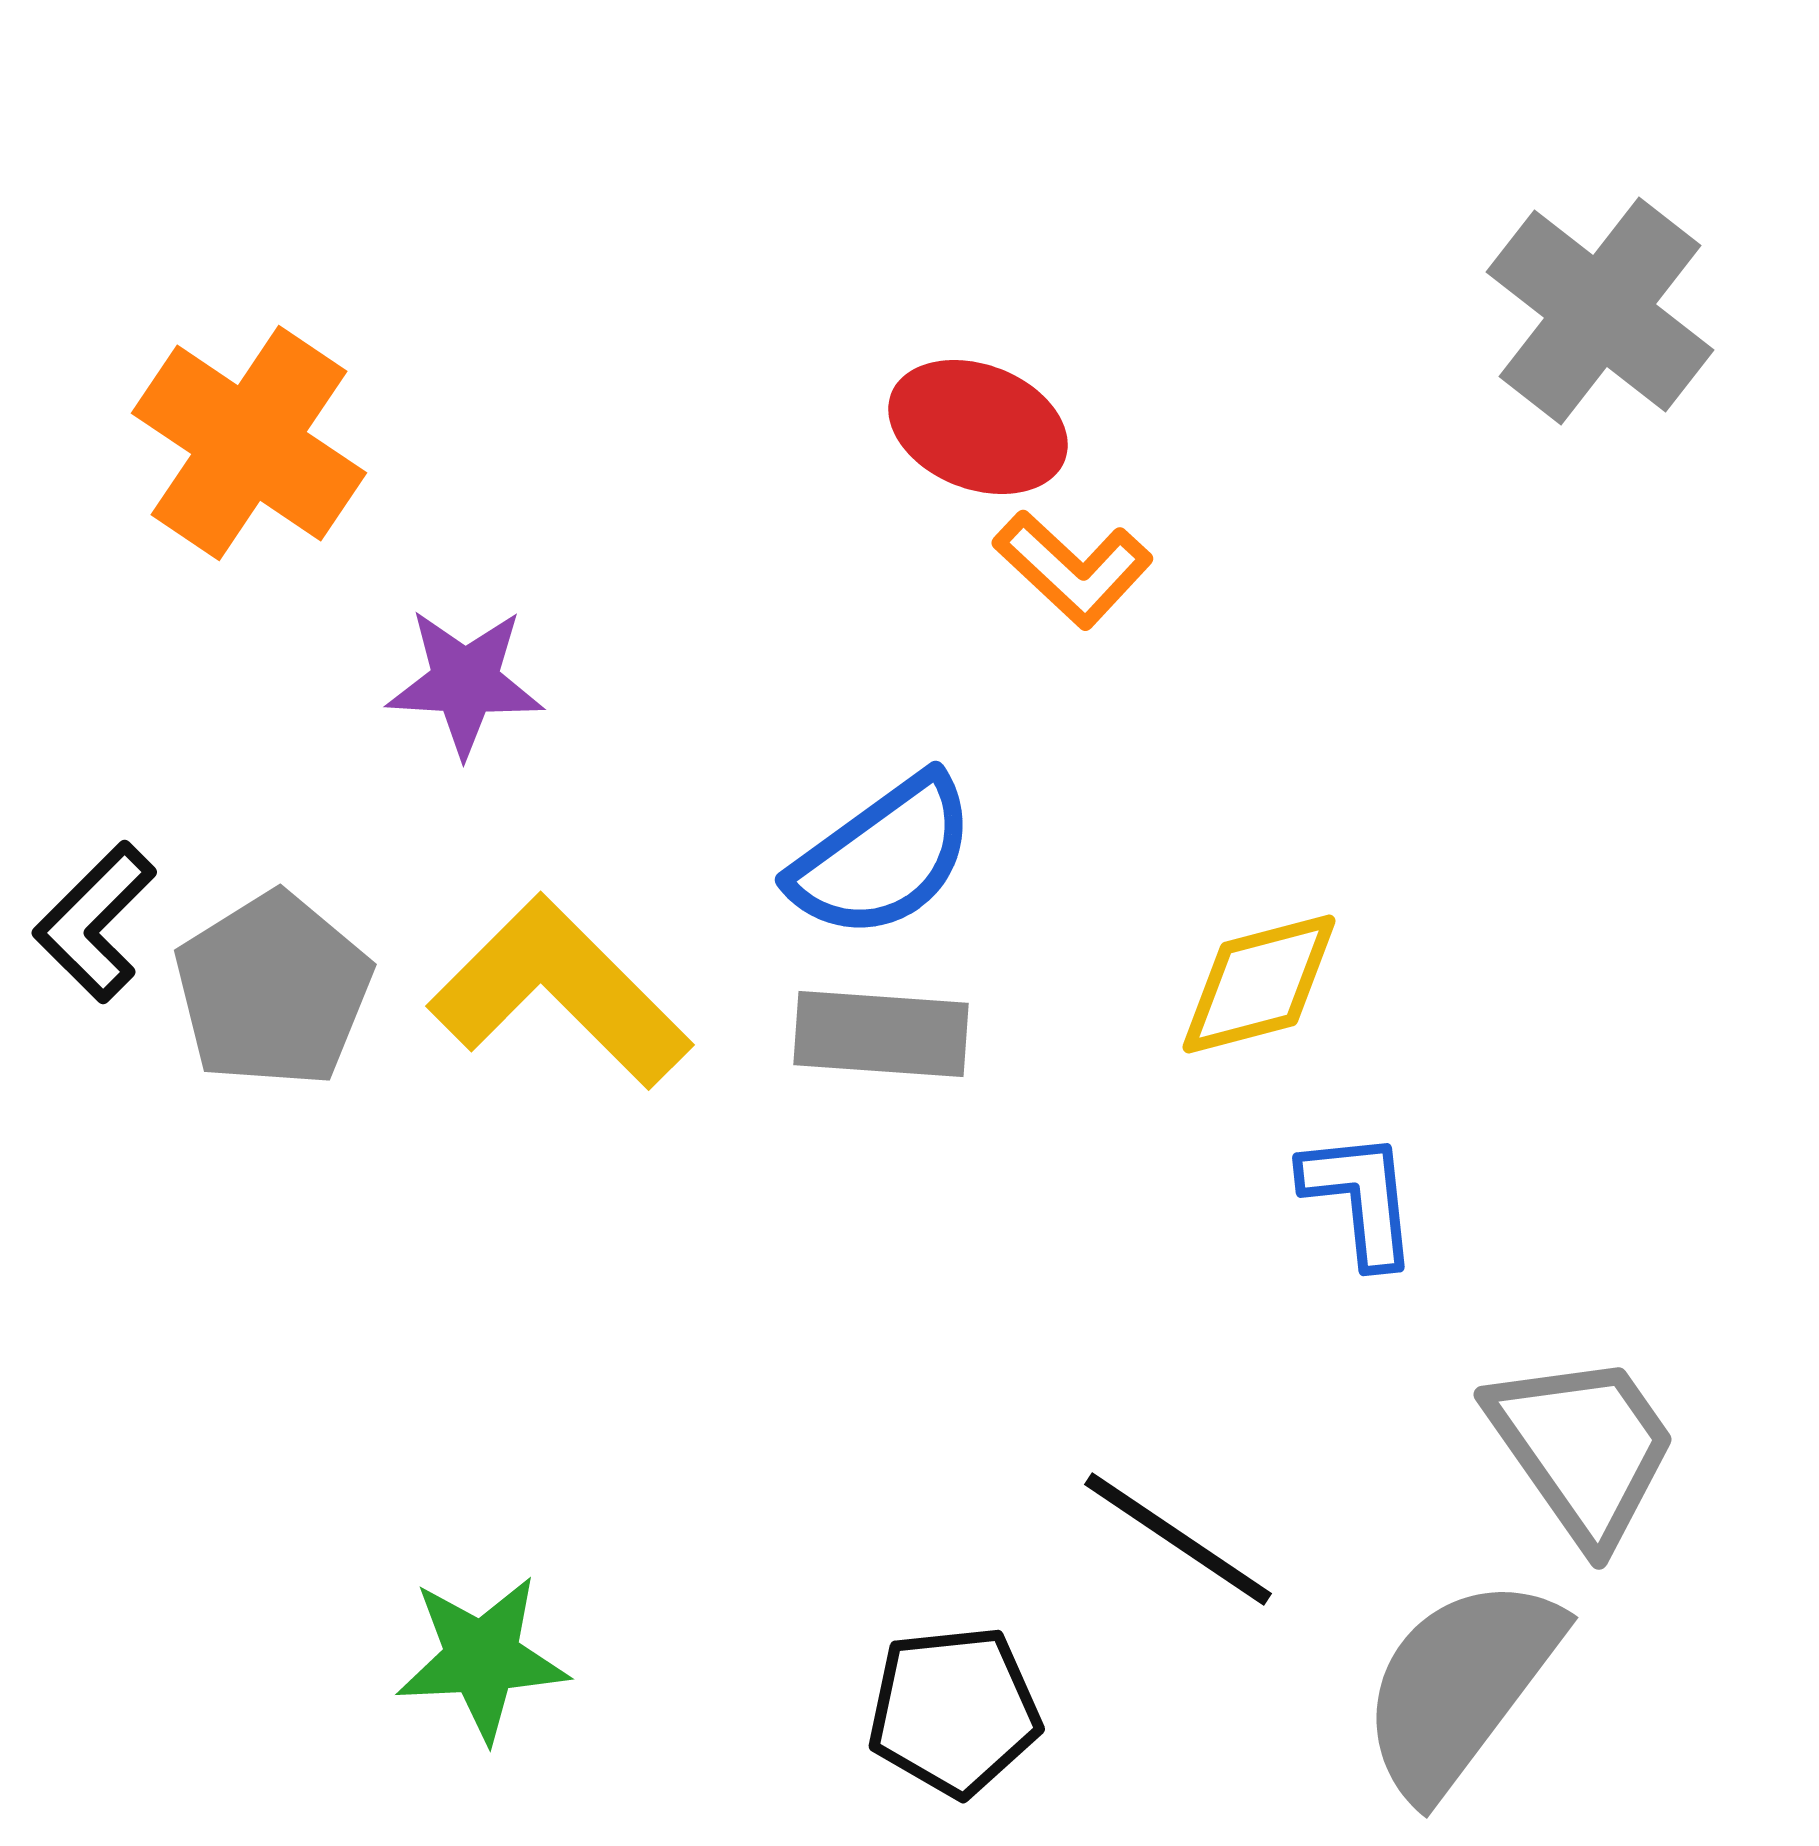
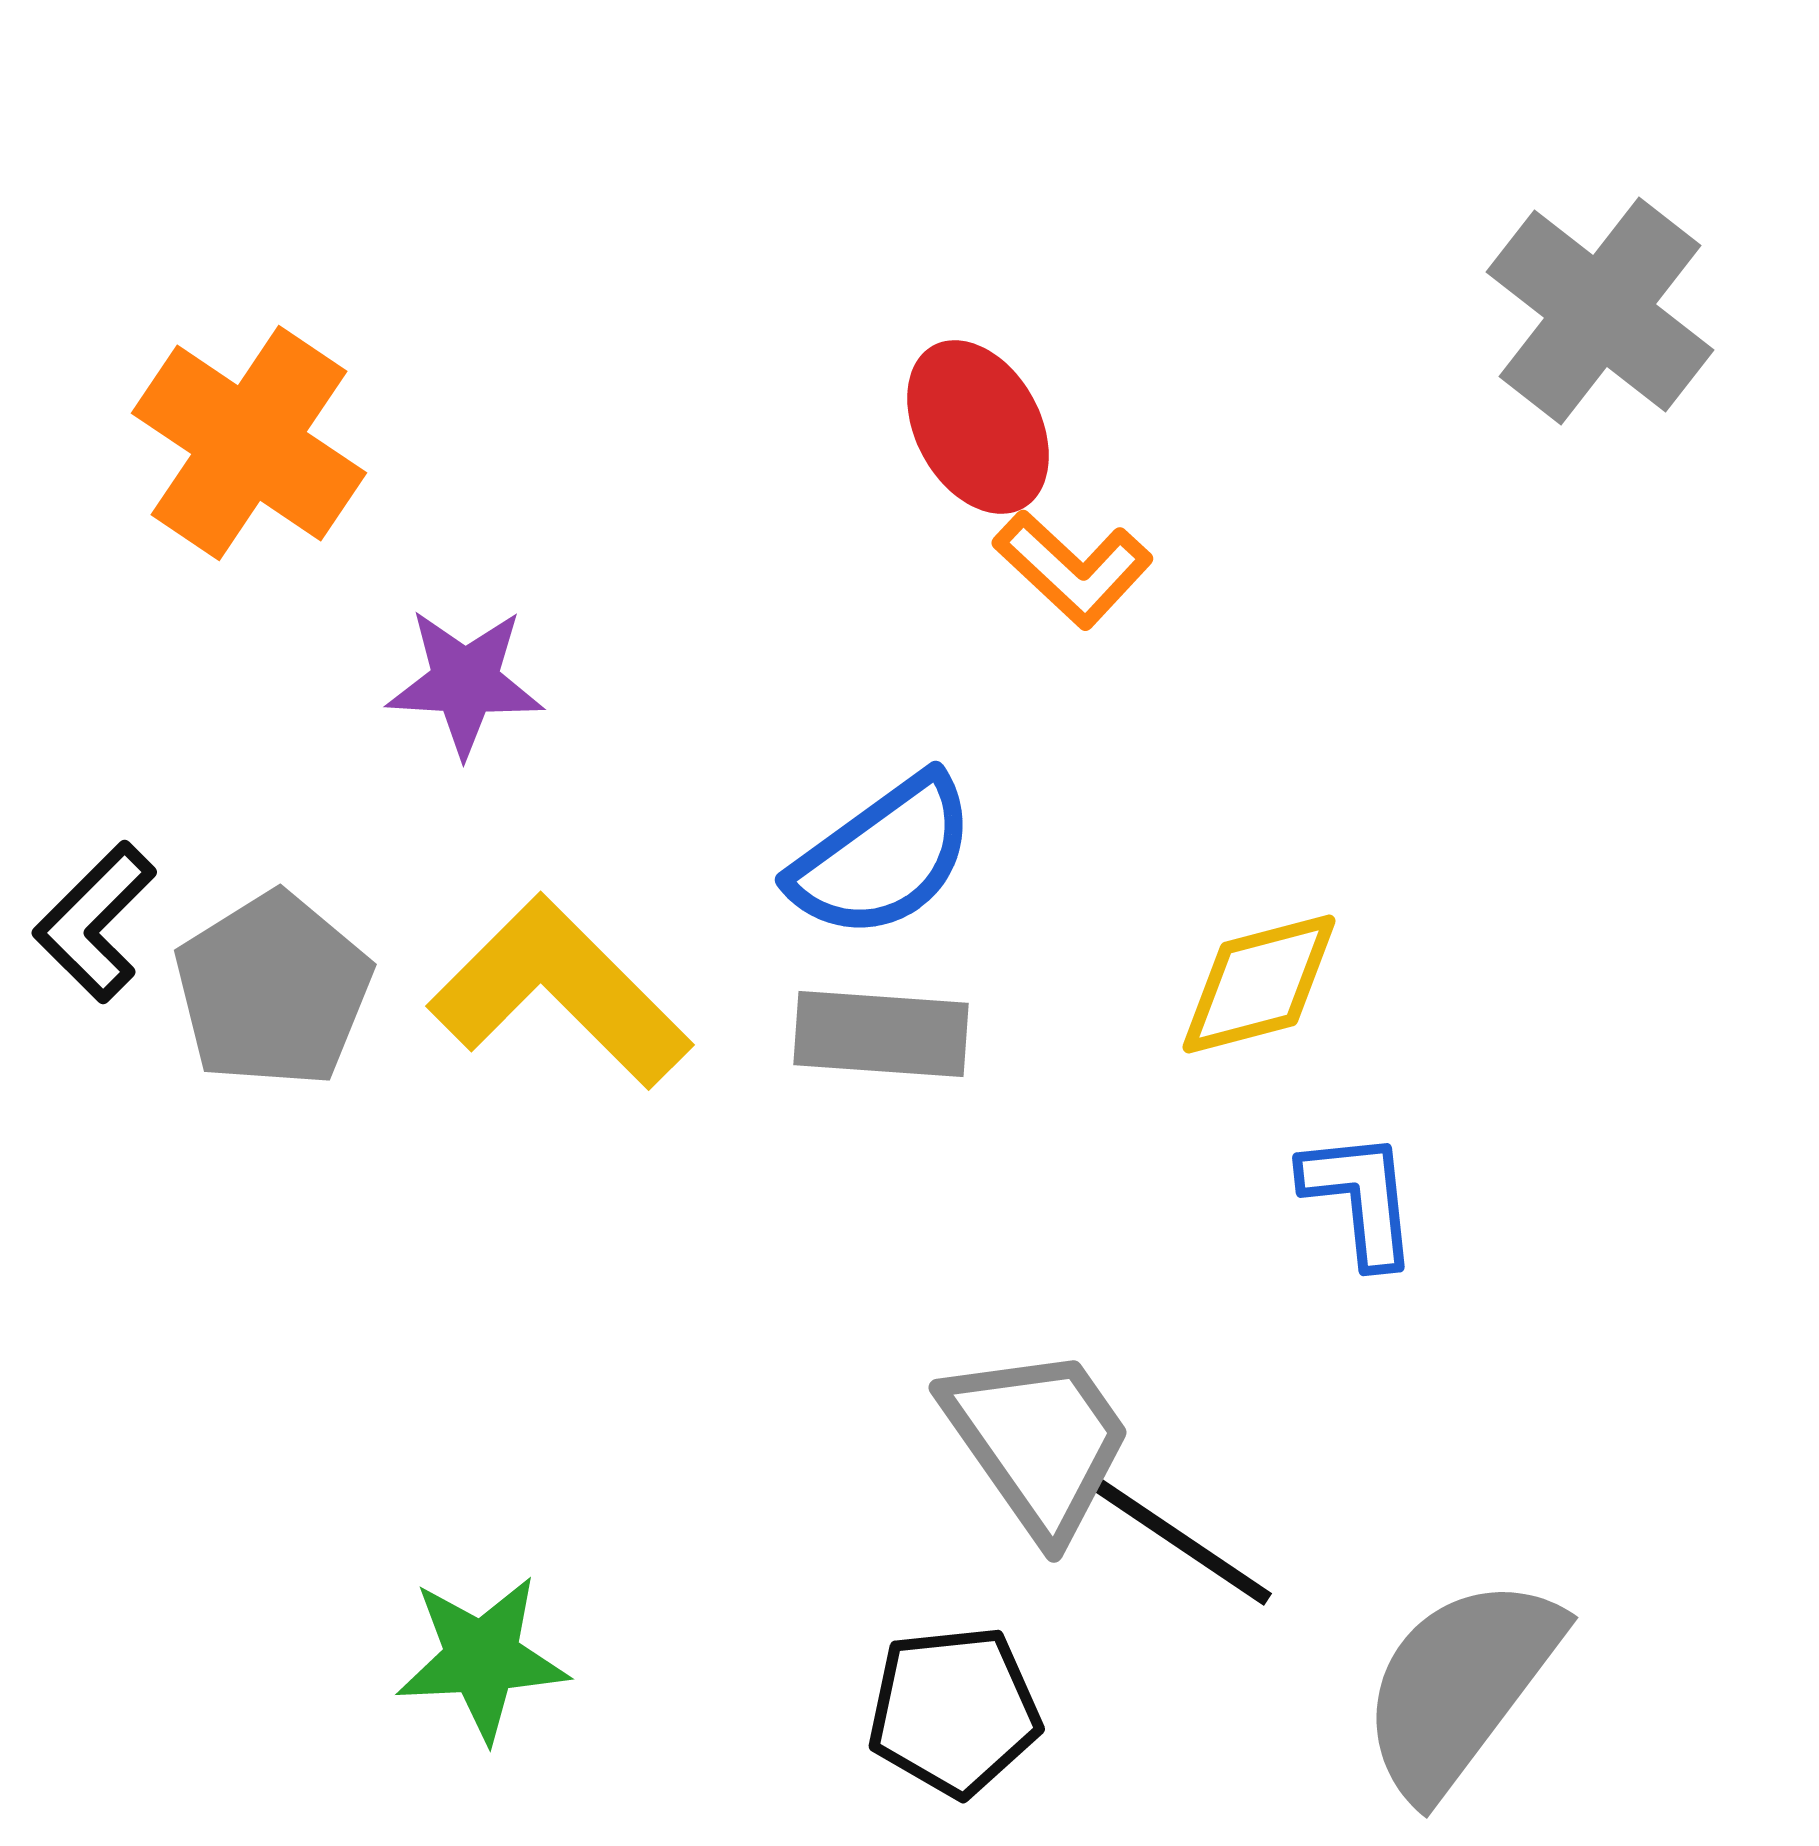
red ellipse: rotated 40 degrees clockwise
gray trapezoid: moved 545 px left, 7 px up
